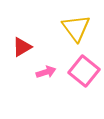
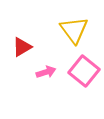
yellow triangle: moved 2 px left, 2 px down
